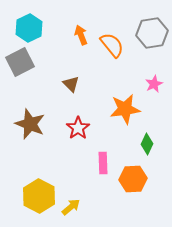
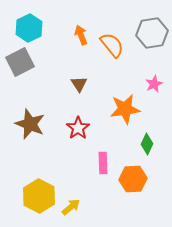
brown triangle: moved 8 px right; rotated 12 degrees clockwise
